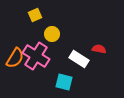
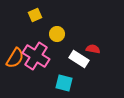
yellow circle: moved 5 px right
red semicircle: moved 6 px left
cyan square: moved 1 px down
